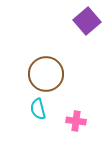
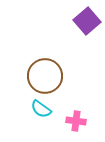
brown circle: moved 1 px left, 2 px down
cyan semicircle: moved 3 px right; rotated 40 degrees counterclockwise
